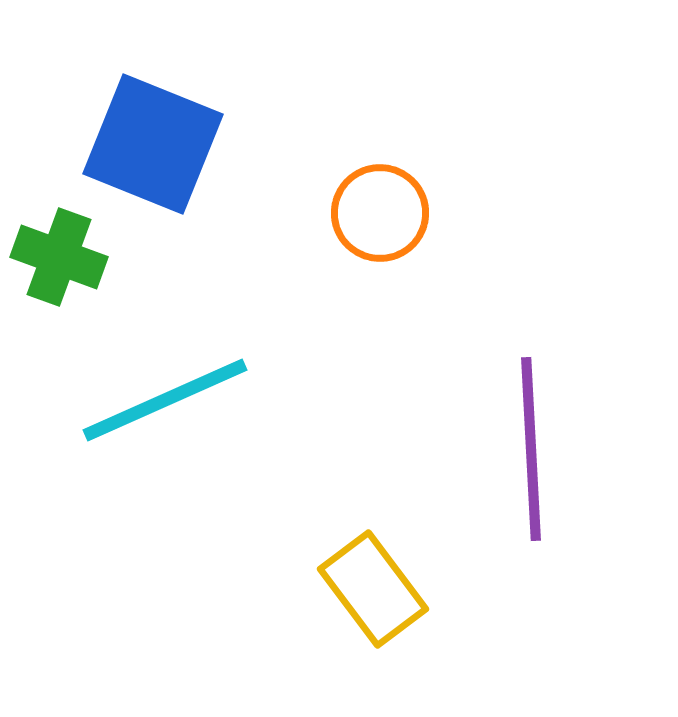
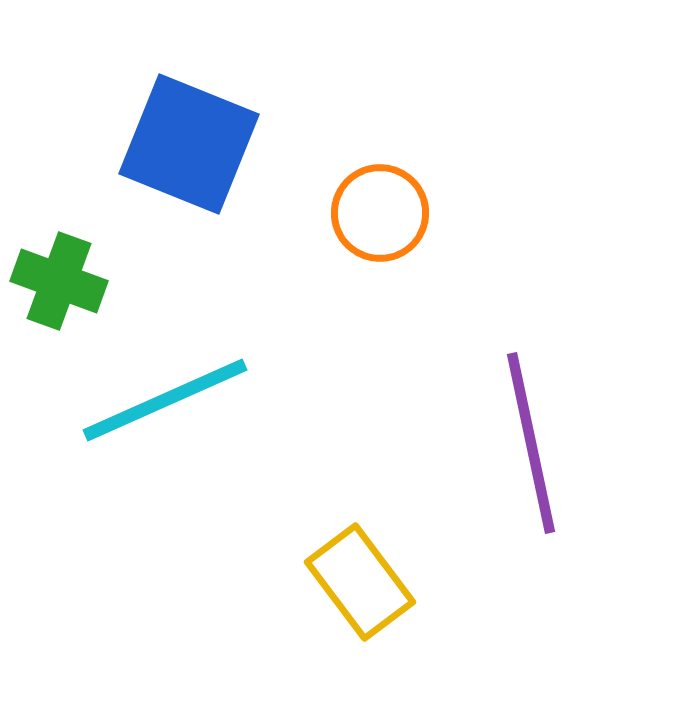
blue square: moved 36 px right
green cross: moved 24 px down
purple line: moved 6 px up; rotated 9 degrees counterclockwise
yellow rectangle: moved 13 px left, 7 px up
